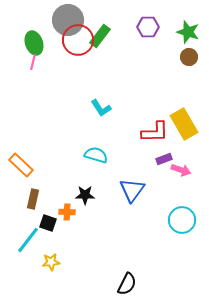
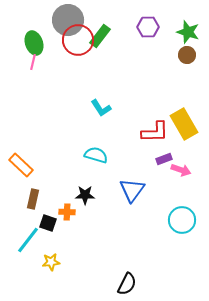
brown circle: moved 2 px left, 2 px up
